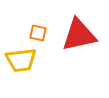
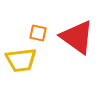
red triangle: moved 2 px left, 2 px down; rotated 48 degrees clockwise
